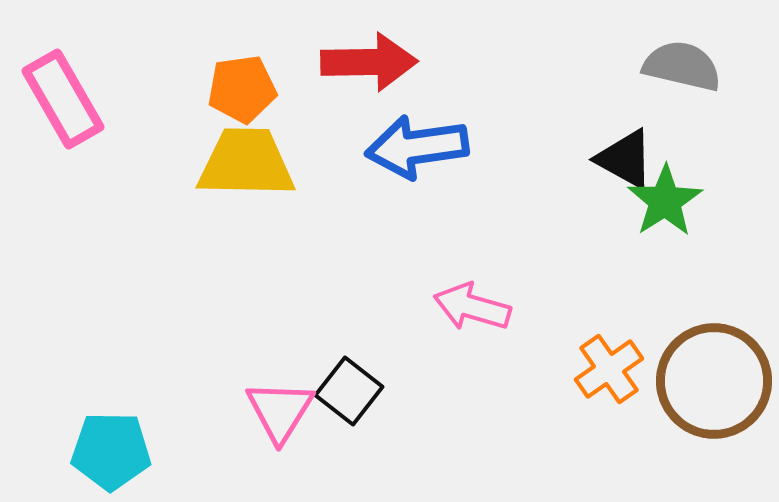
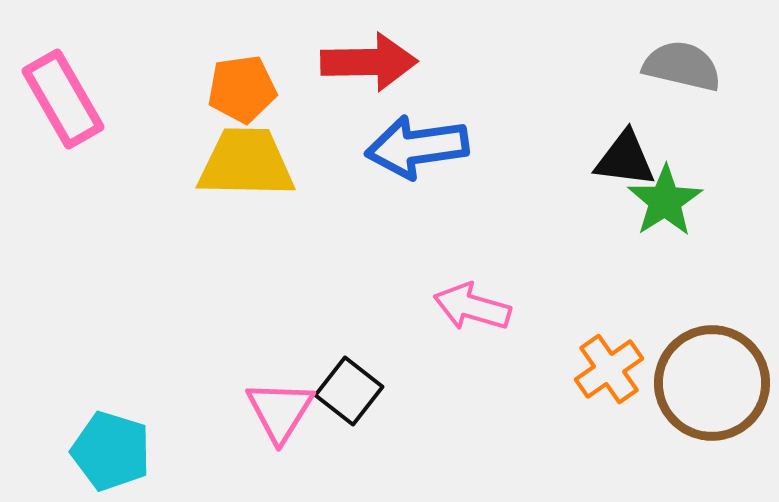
black triangle: rotated 22 degrees counterclockwise
brown circle: moved 2 px left, 2 px down
cyan pentagon: rotated 16 degrees clockwise
